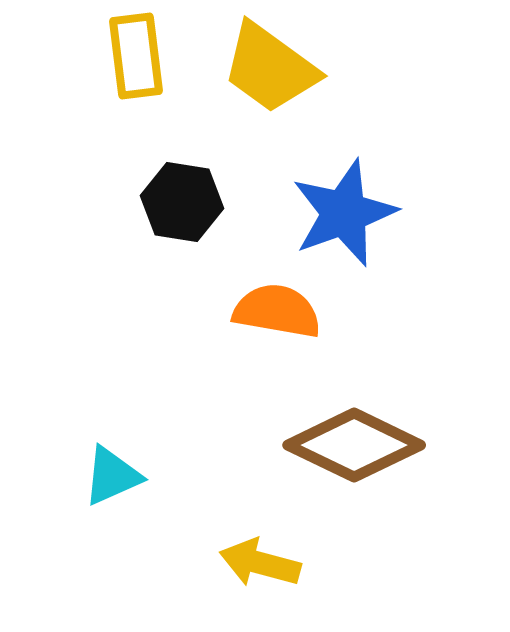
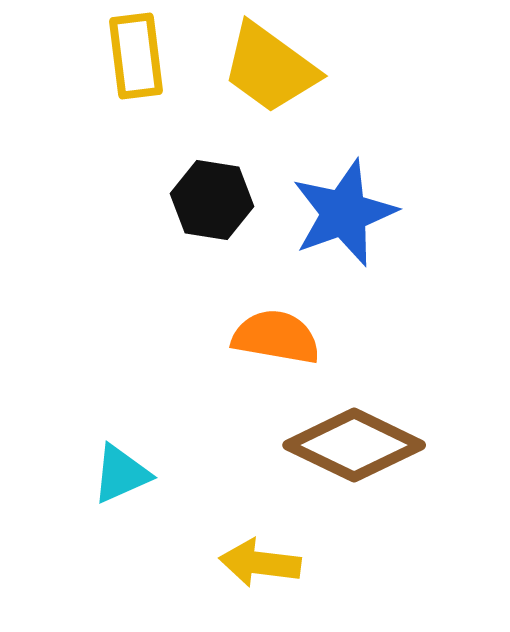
black hexagon: moved 30 px right, 2 px up
orange semicircle: moved 1 px left, 26 px down
cyan triangle: moved 9 px right, 2 px up
yellow arrow: rotated 8 degrees counterclockwise
